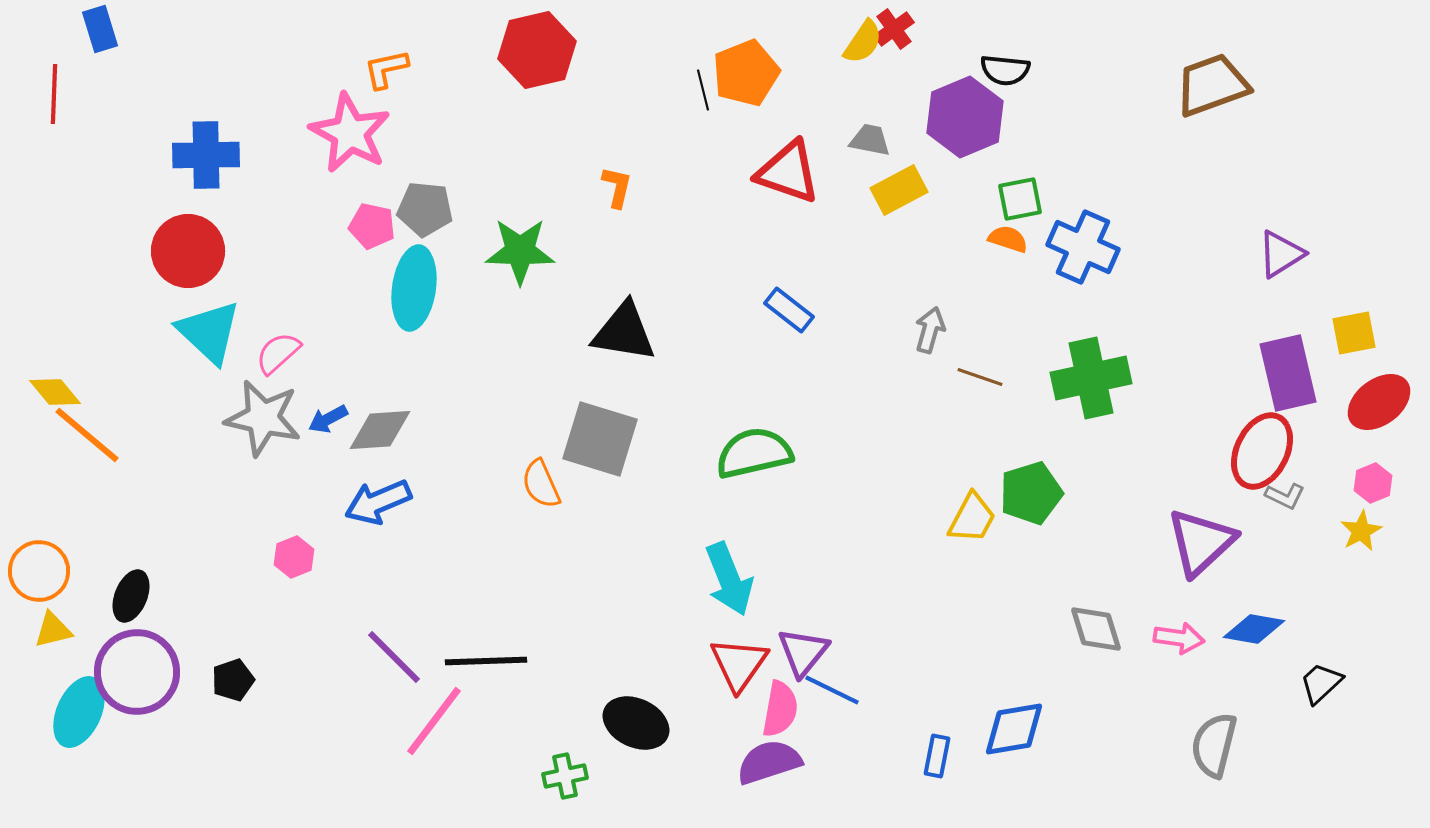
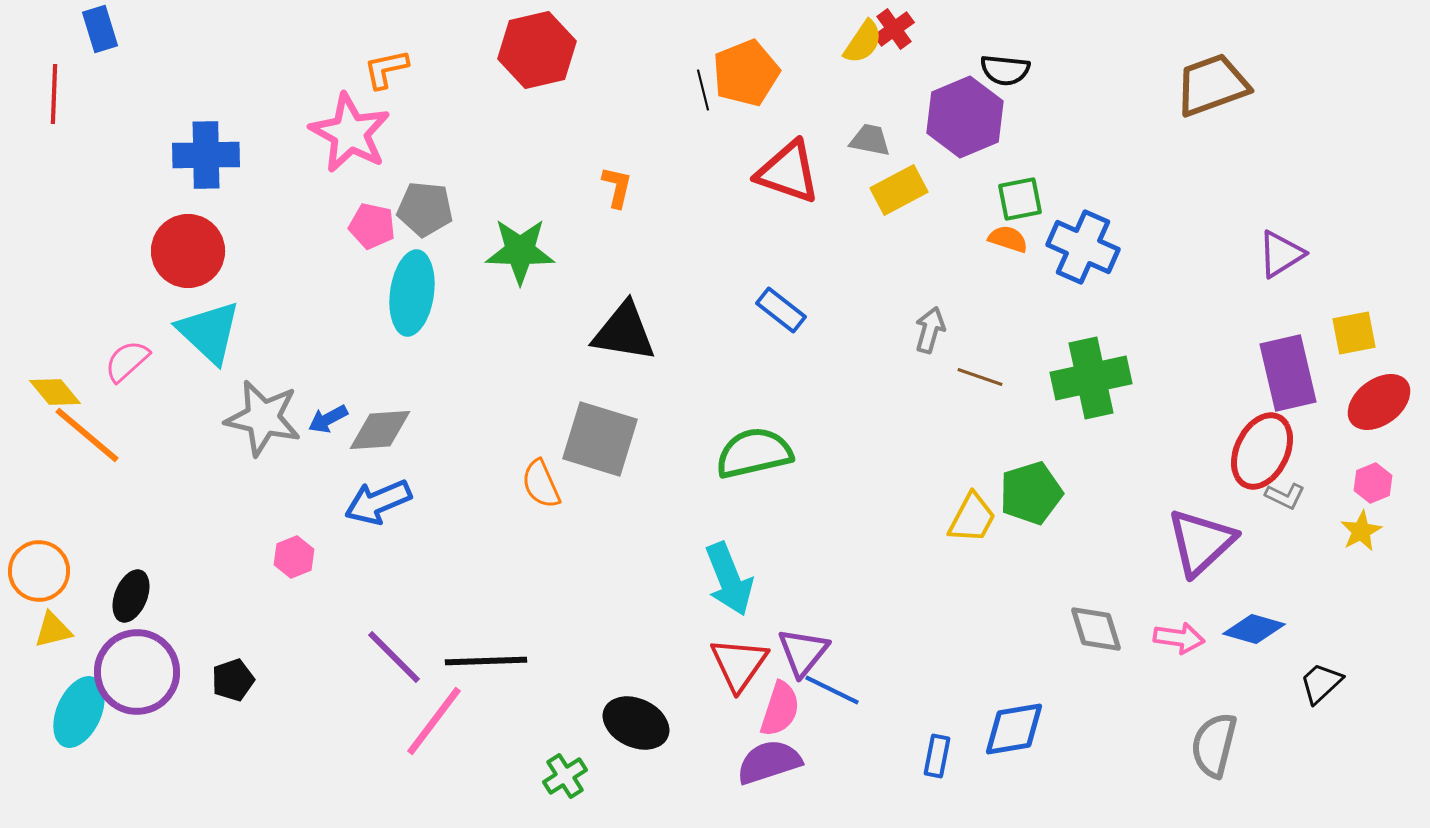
cyan ellipse at (414, 288): moved 2 px left, 5 px down
blue rectangle at (789, 310): moved 8 px left
pink semicircle at (278, 353): moved 151 px left, 8 px down
blue diamond at (1254, 629): rotated 6 degrees clockwise
pink semicircle at (780, 709): rotated 8 degrees clockwise
green cross at (565, 776): rotated 21 degrees counterclockwise
